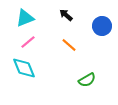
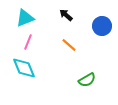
pink line: rotated 28 degrees counterclockwise
